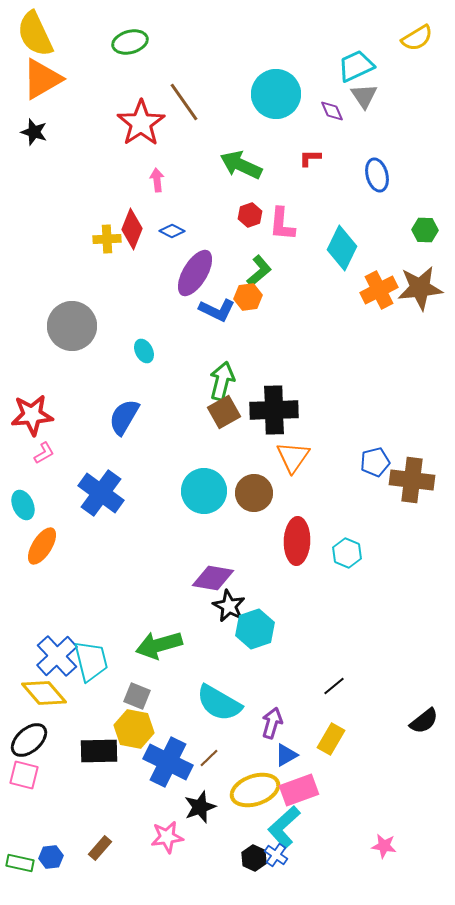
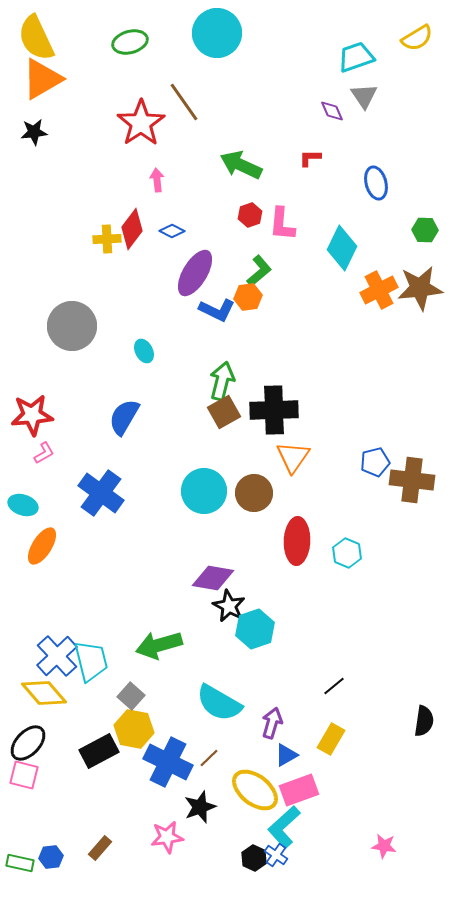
yellow semicircle at (35, 34): moved 1 px right, 4 px down
cyan trapezoid at (356, 66): moved 9 px up; rotated 6 degrees clockwise
cyan circle at (276, 94): moved 59 px left, 61 px up
black star at (34, 132): rotated 24 degrees counterclockwise
blue ellipse at (377, 175): moved 1 px left, 8 px down
red diamond at (132, 229): rotated 15 degrees clockwise
cyan ellipse at (23, 505): rotated 48 degrees counterclockwise
gray square at (137, 696): moved 6 px left; rotated 20 degrees clockwise
black semicircle at (424, 721): rotated 44 degrees counterclockwise
black ellipse at (29, 740): moved 1 px left, 3 px down; rotated 6 degrees counterclockwise
black rectangle at (99, 751): rotated 27 degrees counterclockwise
yellow ellipse at (255, 790): rotated 57 degrees clockwise
